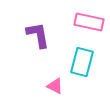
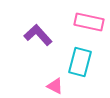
purple L-shape: rotated 32 degrees counterclockwise
cyan rectangle: moved 2 px left
